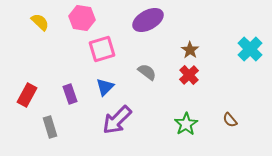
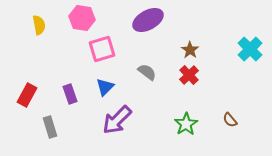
yellow semicircle: moved 1 px left, 3 px down; rotated 36 degrees clockwise
